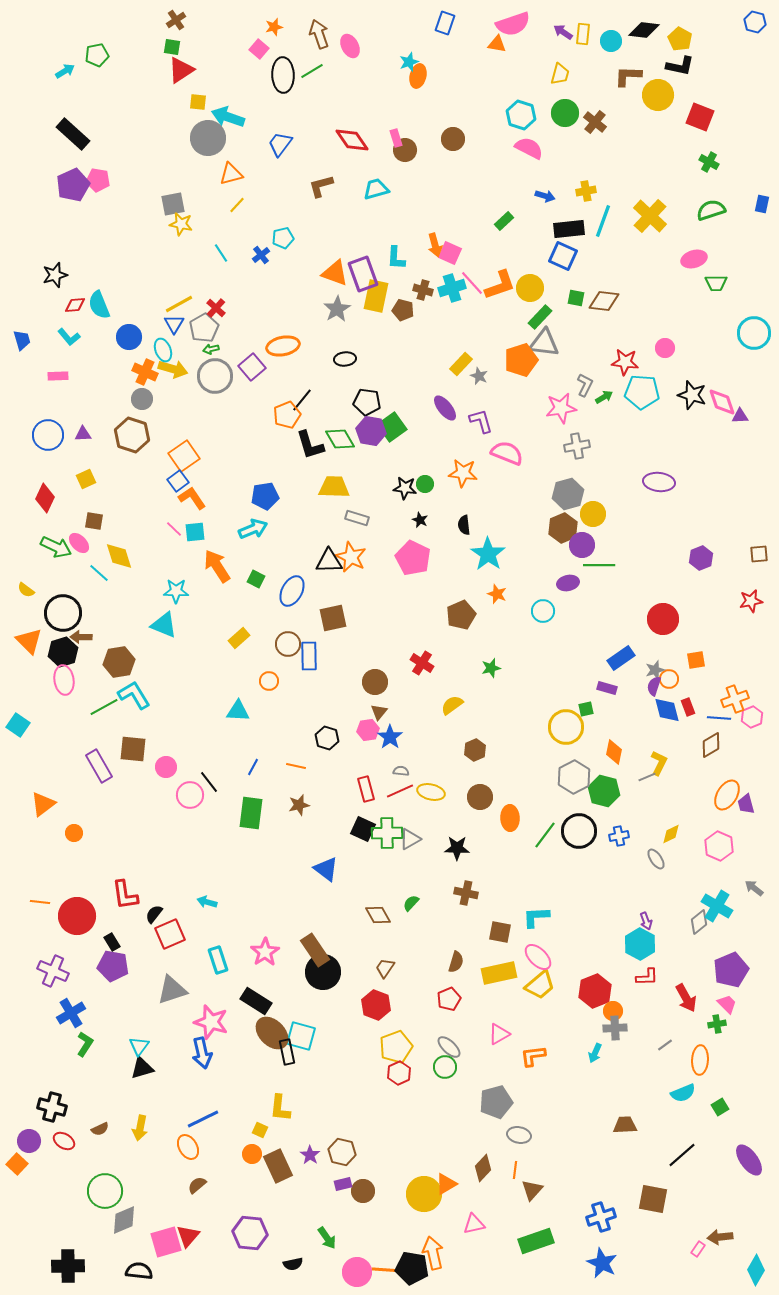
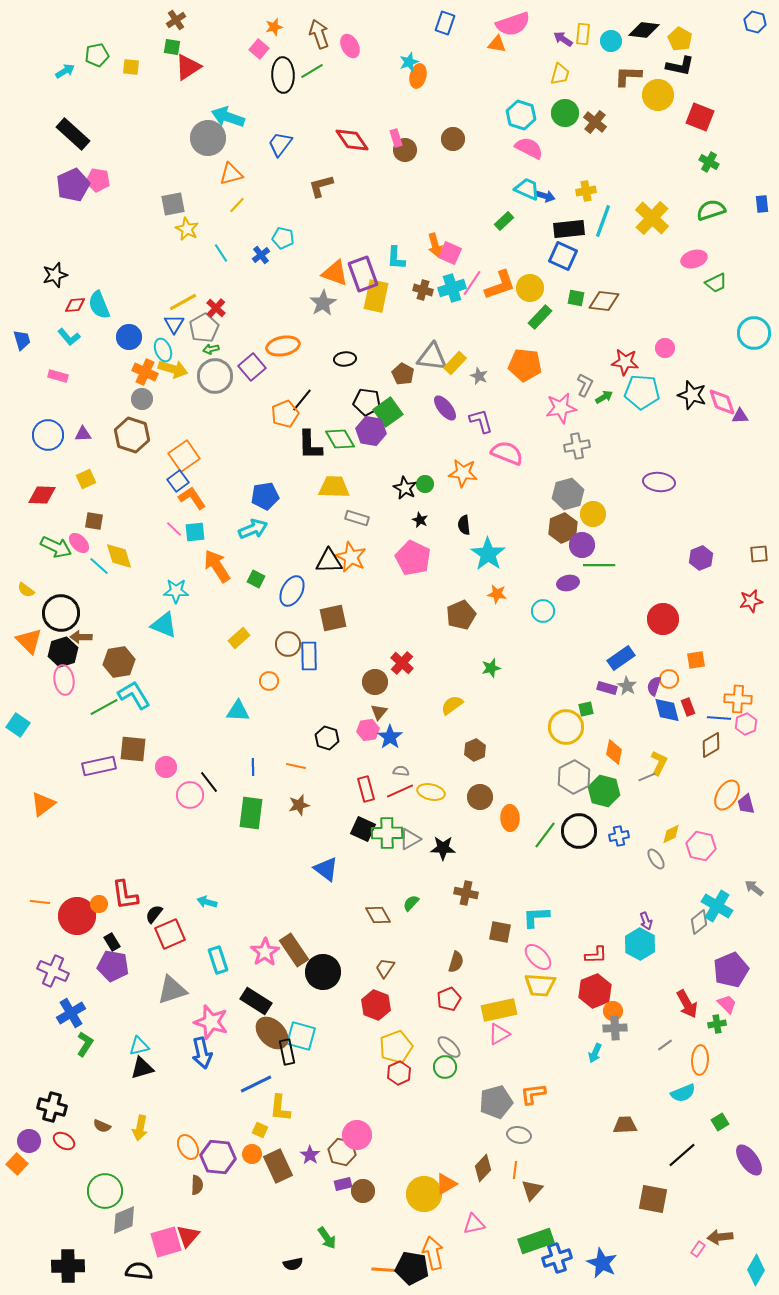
purple arrow at (563, 32): moved 7 px down
red triangle at (181, 70): moved 7 px right, 3 px up
yellow square at (198, 102): moved 67 px left, 35 px up
cyan trapezoid at (376, 189): moved 151 px right; rotated 40 degrees clockwise
blue rectangle at (762, 204): rotated 18 degrees counterclockwise
yellow cross at (650, 216): moved 2 px right, 2 px down
yellow star at (181, 224): moved 6 px right, 5 px down; rotated 15 degrees clockwise
cyan pentagon at (283, 238): rotated 25 degrees clockwise
pink line at (472, 283): rotated 76 degrees clockwise
green trapezoid at (716, 283): rotated 25 degrees counterclockwise
yellow line at (179, 304): moved 4 px right, 2 px up
gray star at (337, 309): moved 14 px left, 6 px up
brown pentagon at (403, 310): moved 64 px down; rotated 15 degrees clockwise
gray triangle at (544, 343): moved 112 px left, 14 px down
orange pentagon at (521, 360): moved 4 px right, 5 px down; rotated 24 degrees clockwise
yellow rectangle at (461, 364): moved 6 px left, 1 px up
pink rectangle at (58, 376): rotated 18 degrees clockwise
orange pentagon at (287, 415): moved 2 px left, 1 px up
green square at (392, 427): moved 4 px left, 15 px up
black L-shape at (310, 445): rotated 16 degrees clockwise
black star at (405, 488): rotated 20 degrees clockwise
red diamond at (45, 498): moved 3 px left, 3 px up; rotated 68 degrees clockwise
cyan line at (99, 573): moved 7 px up
orange star at (497, 594): rotated 12 degrees counterclockwise
black circle at (63, 613): moved 2 px left
red cross at (422, 663): moved 20 px left; rotated 10 degrees clockwise
gray star at (655, 670): moved 28 px left, 16 px down; rotated 24 degrees counterclockwise
orange cross at (735, 699): moved 3 px right; rotated 24 degrees clockwise
pink hexagon at (752, 717): moved 6 px left, 7 px down
purple rectangle at (99, 766): rotated 72 degrees counterclockwise
blue line at (253, 767): rotated 30 degrees counterclockwise
orange circle at (74, 833): moved 25 px right, 71 px down
pink hexagon at (719, 846): moved 18 px left; rotated 12 degrees counterclockwise
black star at (457, 848): moved 14 px left
brown rectangle at (315, 950): moved 21 px left
yellow rectangle at (499, 973): moved 37 px down
red L-shape at (647, 977): moved 51 px left, 22 px up
yellow trapezoid at (540, 985): rotated 44 degrees clockwise
red arrow at (686, 998): moved 1 px right, 6 px down
cyan triangle at (139, 1046): rotated 40 degrees clockwise
orange L-shape at (533, 1056): moved 38 px down
green square at (720, 1107): moved 15 px down
blue line at (203, 1119): moved 53 px right, 35 px up
brown semicircle at (100, 1129): moved 2 px right, 3 px up; rotated 48 degrees clockwise
brown semicircle at (197, 1185): rotated 132 degrees clockwise
blue cross at (601, 1217): moved 44 px left, 41 px down
purple hexagon at (250, 1233): moved 32 px left, 76 px up
pink circle at (357, 1272): moved 137 px up
